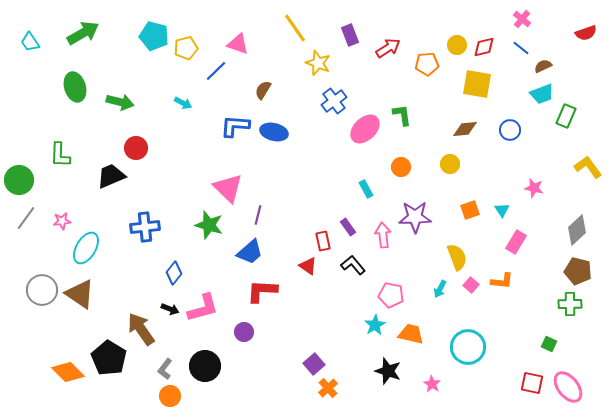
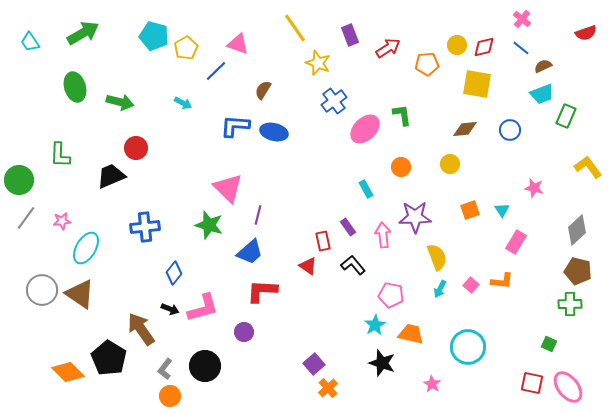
yellow pentagon at (186, 48): rotated 15 degrees counterclockwise
yellow semicircle at (457, 257): moved 20 px left
black star at (388, 371): moved 6 px left, 8 px up
